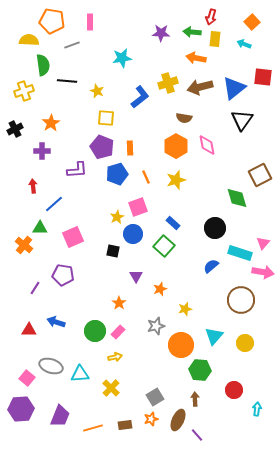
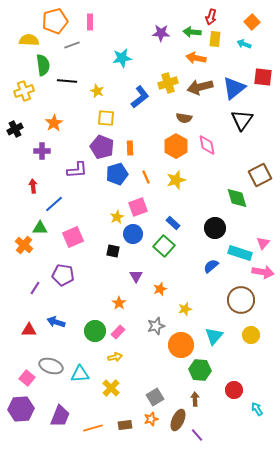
orange pentagon at (52, 21): moved 3 px right; rotated 25 degrees counterclockwise
orange star at (51, 123): moved 3 px right
yellow circle at (245, 343): moved 6 px right, 8 px up
cyan arrow at (257, 409): rotated 40 degrees counterclockwise
